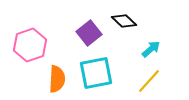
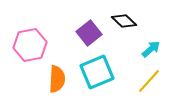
pink hexagon: rotated 8 degrees clockwise
cyan square: moved 1 px right, 1 px up; rotated 12 degrees counterclockwise
